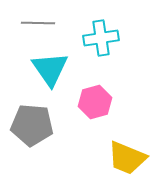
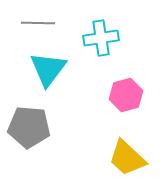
cyan triangle: moved 2 px left; rotated 12 degrees clockwise
pink hexagon: moved 31 px right, 7 px up
gray pentagon: moved 3 px left, 2 px down
yellow trapezoid: rotated 21 degrees clockwise
